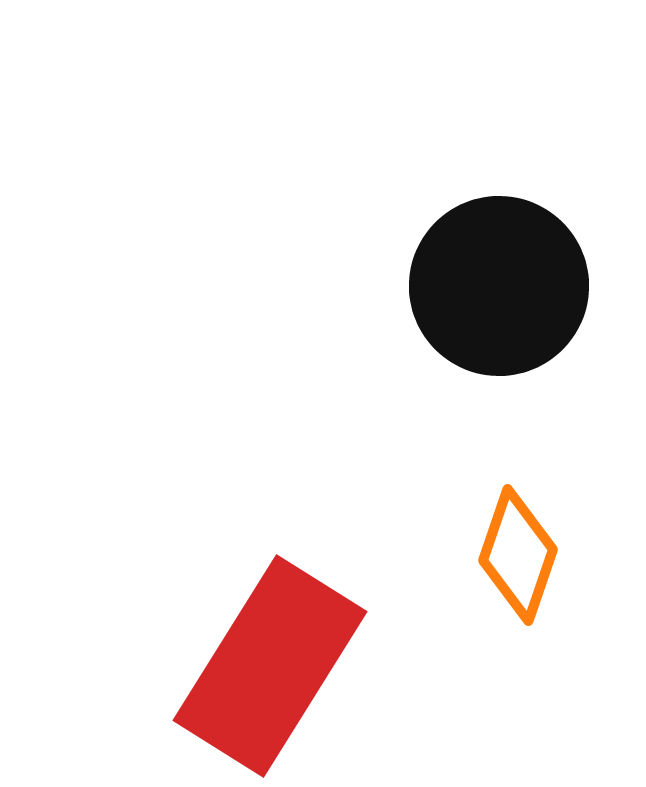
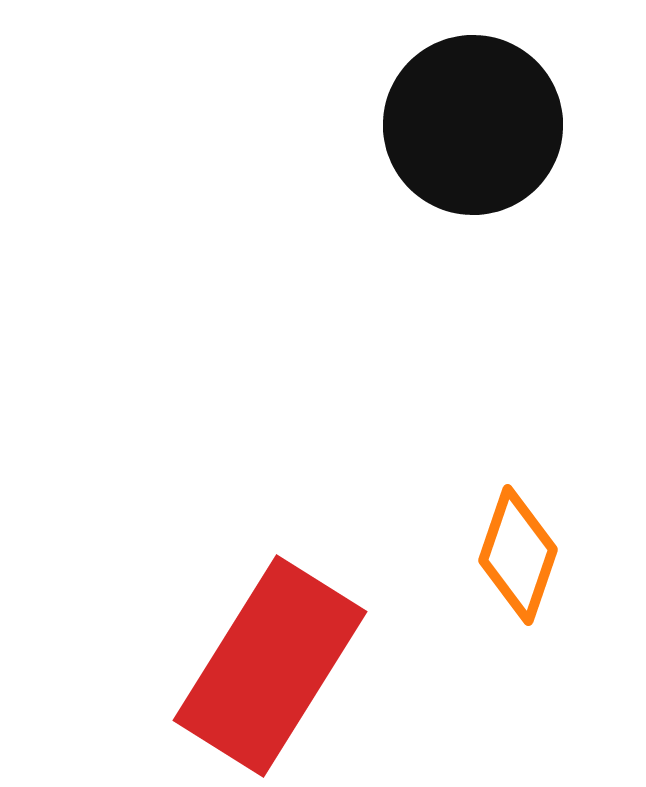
black circle: moved 26 px left, 161 px up
